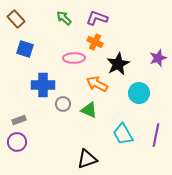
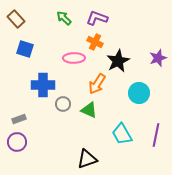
black star: moved 3 px up
orange arrow: rotated 85 degrees counterclockwise
gray rectangle: moved 1 px up
cyan trapezoid: moved 1 px left
